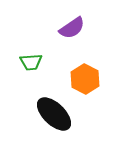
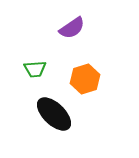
green trapezoid: moved 4 px right, 7 px down
orange hexagon: rotated 16 degrees clockwise
